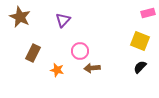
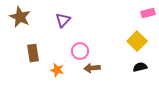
yellow square: moved 3 px left; rotated 24 degrees clockwise
brown rectangle: rotated 36 degrees counterclockwise
black semicircle: rotated 32 degrees clockwise
